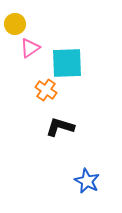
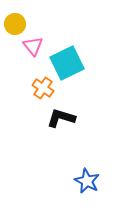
pink triangle: moved 3 px right, 2 px up; rotated 35 degrees counterclockwise
cyan square: rotated 24 degrees counterclockwise
orange cross: moved 3 px left, 2 px up
black L-shape: moved 1 px right, 9 px up
